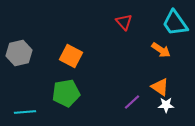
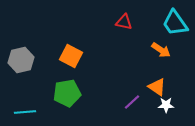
red triangle: rotated 36 degrees counterclockwise
gray hexagon: moved 2 px right, 7 px down
orange triangle: moved 3 px left
green pentagon: moved 1 px right
